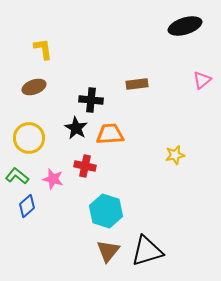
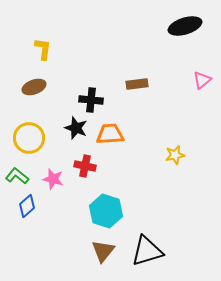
yellow L-shape: rotated 15 degrees clockwise
black star: rotated 10 degrees counterclockwise
brown triangle: moved 5 px left
